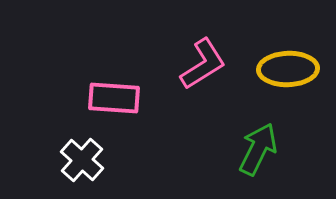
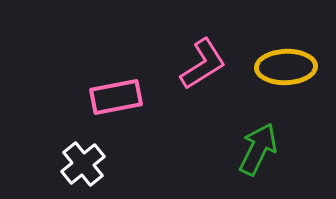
yellow ellipse: moved 2 px left, 2 px up
pink rectangle: moved 2 px right, 1 px up; rotated 15 degrees counterclockwise
white cross: moved 1 px right, 4 px down; rotated 9 degrees clockwise
